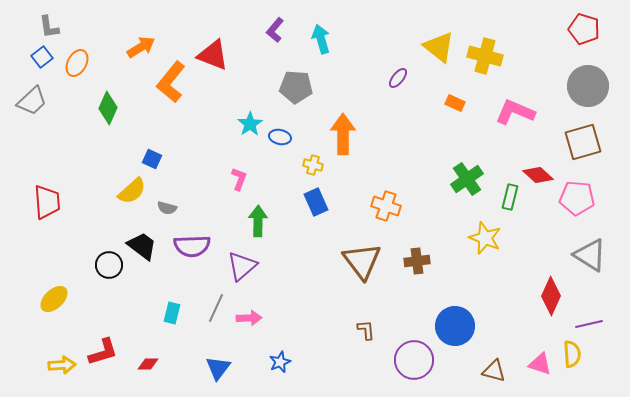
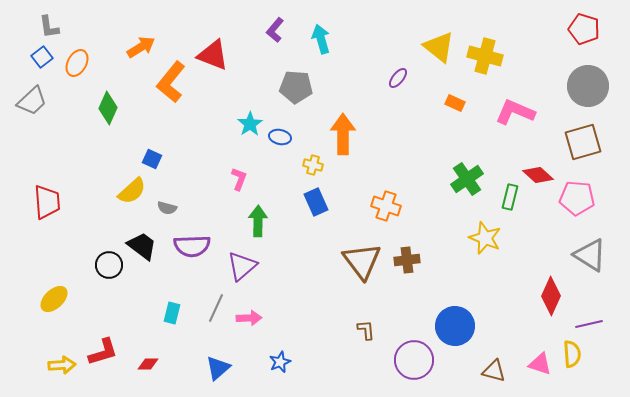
brown cross at (417, 261): moved 10 px left, 1 px up
blue triangle at (218, 368): rotated 12 degrees clockwise
